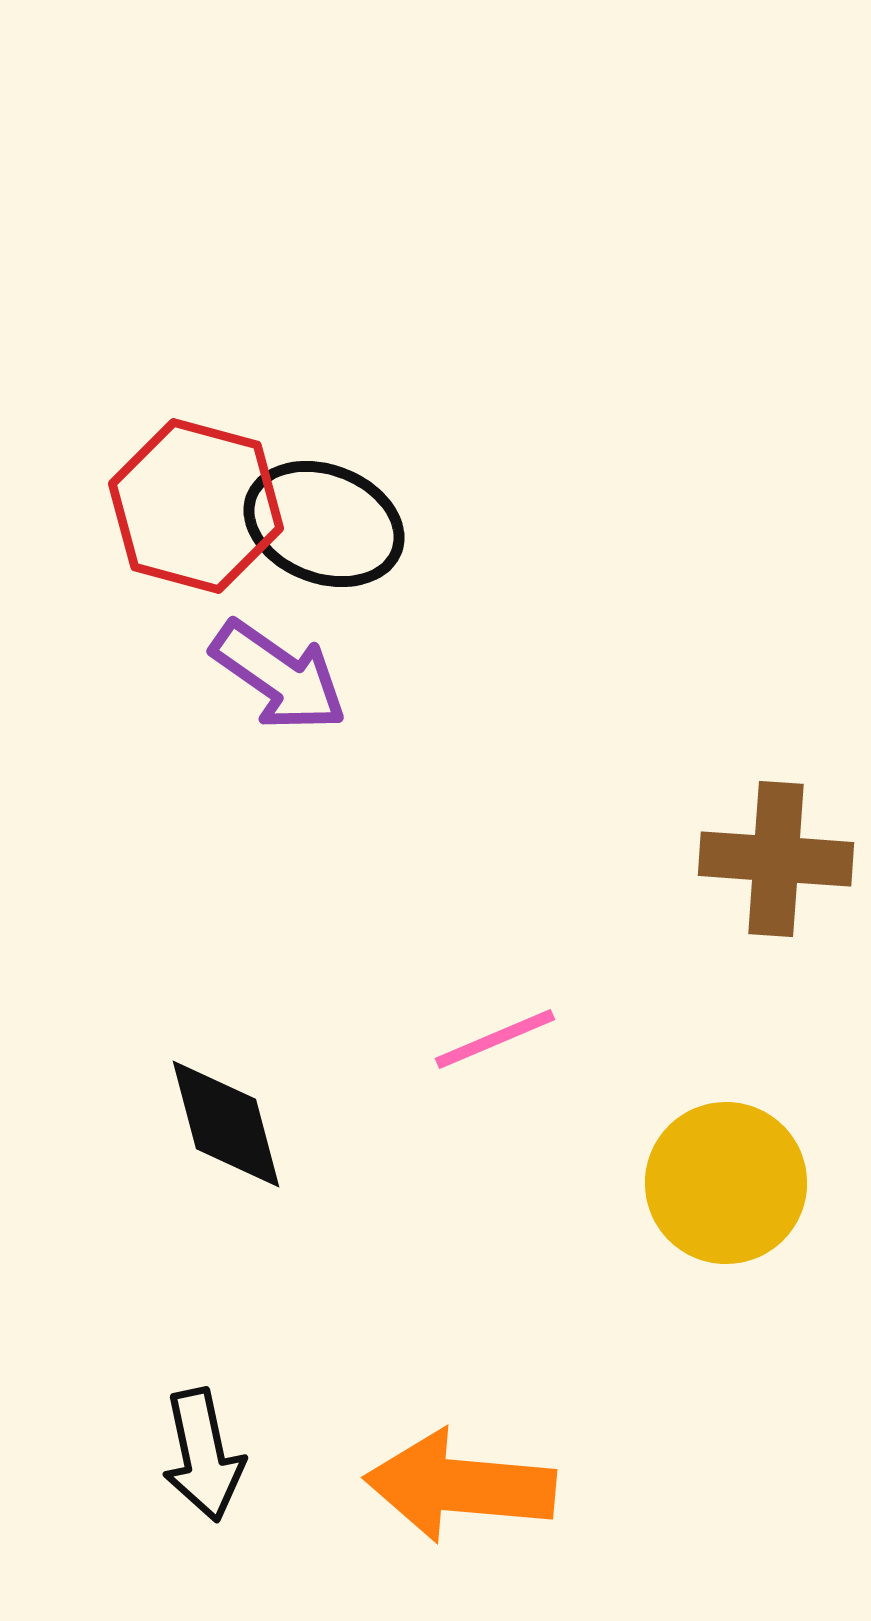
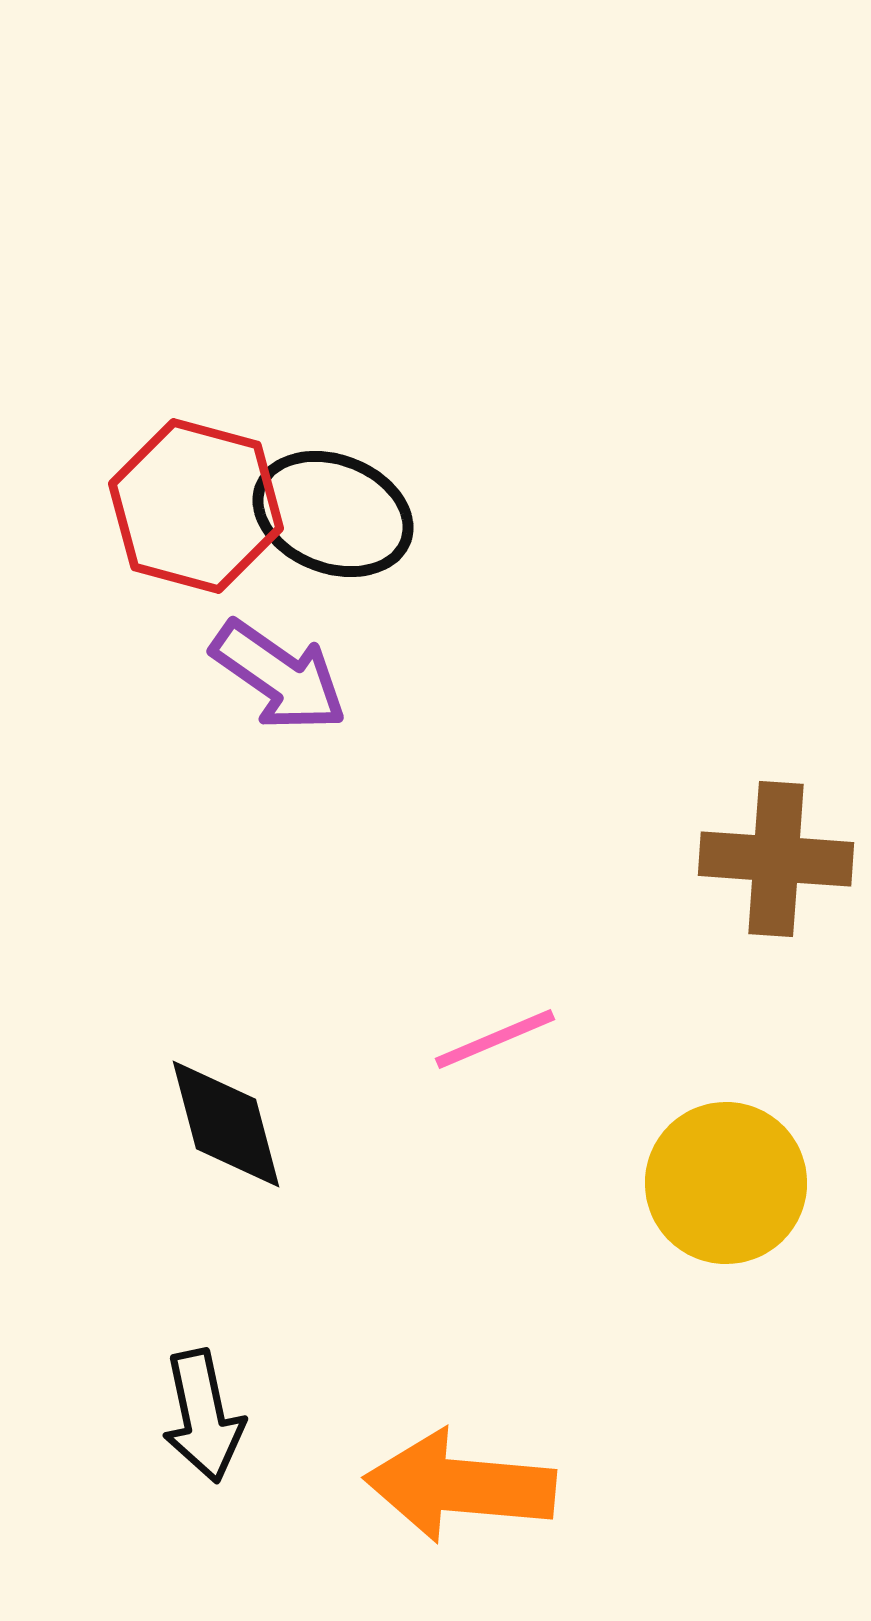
black ellipse: moved 9 px right, 10 px up
black arrow: moved 39 px up
